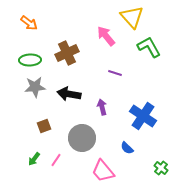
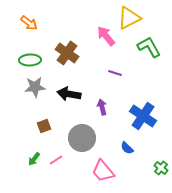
yellow triangle: moved 3 px left, 1 px down; rotated 45 degrees clockwise
brown cross: rotated 30 degrees counterclockwise
pink line: rotated 24 degrees clockwise
